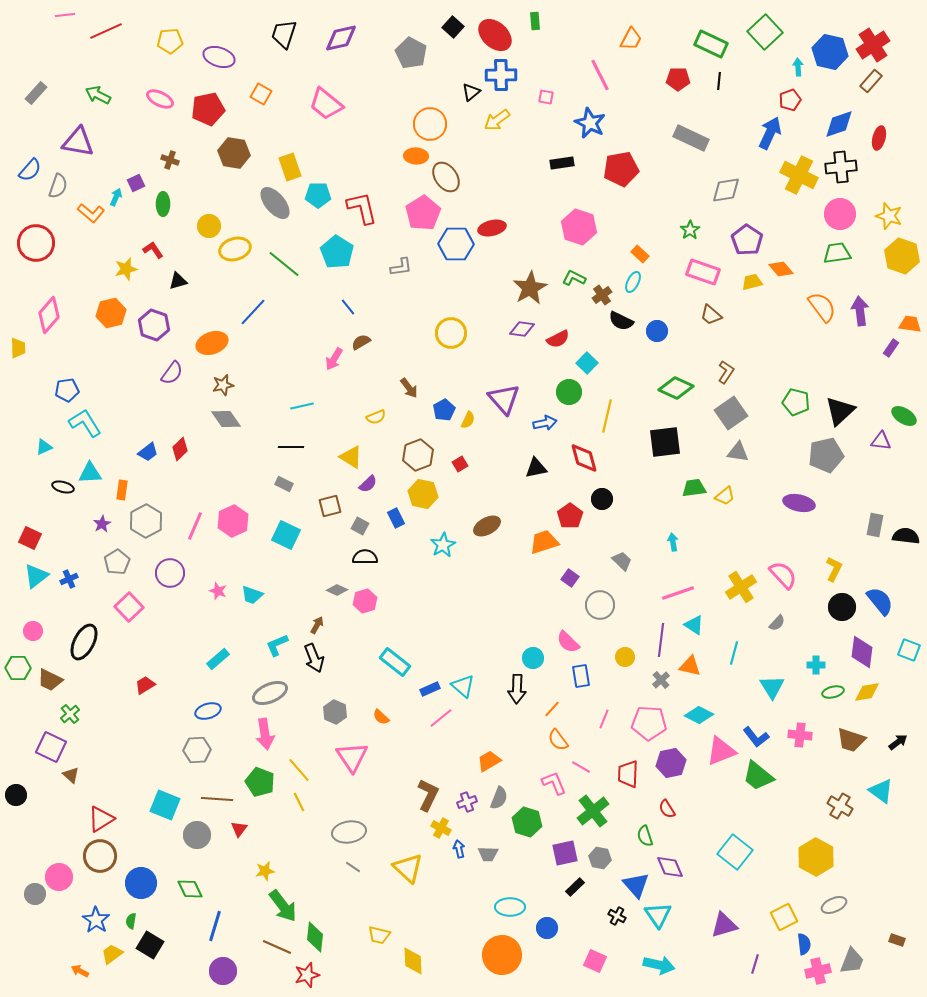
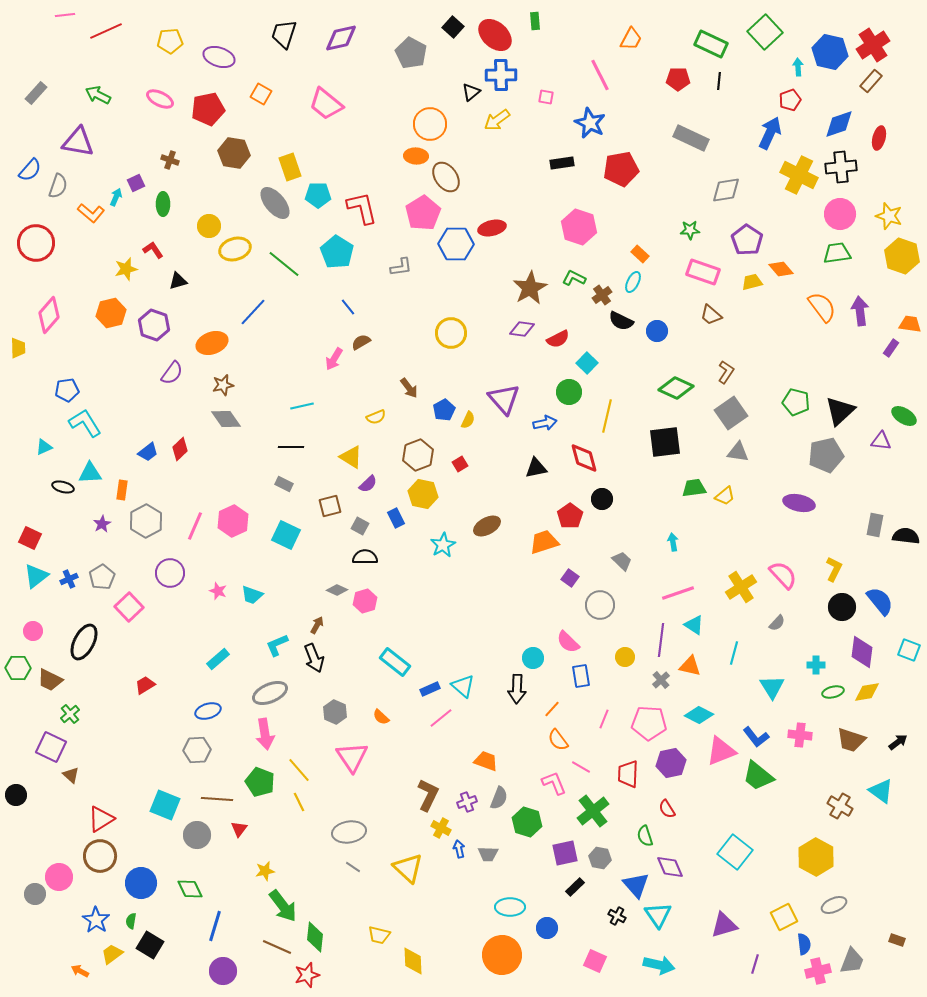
green star at (690, 230): rotated 30 degrees clockwise
gray pentagon at (117, 562): moved 15 px left, 15 px down
orange trapezoid at (489, 761): moved 3 px left; rotated 50 degrees clockwise
